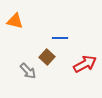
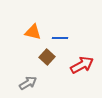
orange triangle: moved 18 px right, 11 px down
red arrow: moved 3 px left, 1 px down
gray arrow: moved 12 px down; rotated 78 degrees counterclockwise
